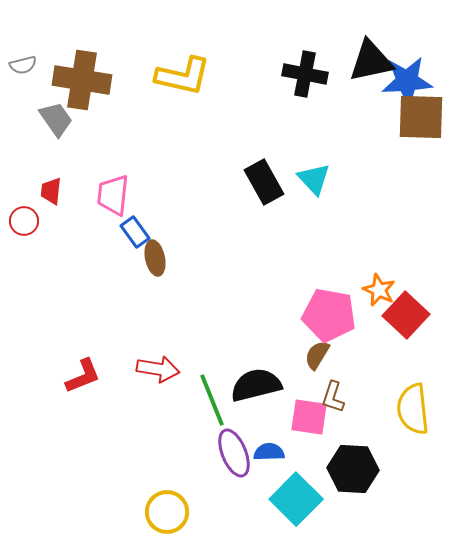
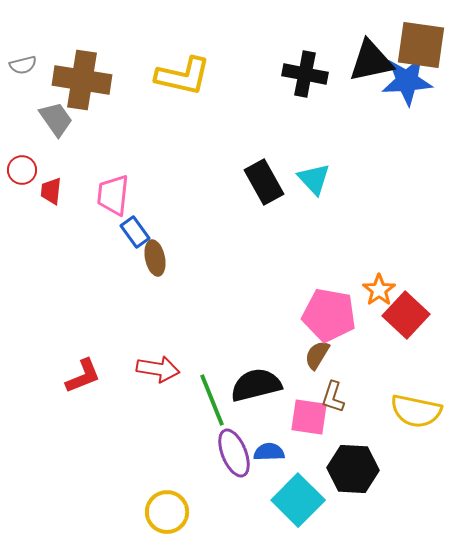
brown square: moved 72 px up; rotated 6 degrees clockwise
red circle: moved 2 px left, 51 px up
orange star: rotated 12 degrees clockwise
yellow semicircle: moved 3 px right, 2 px down; rotated 72 degrees counterclockwise
cyan square: moved 2 px right, 1 px down
